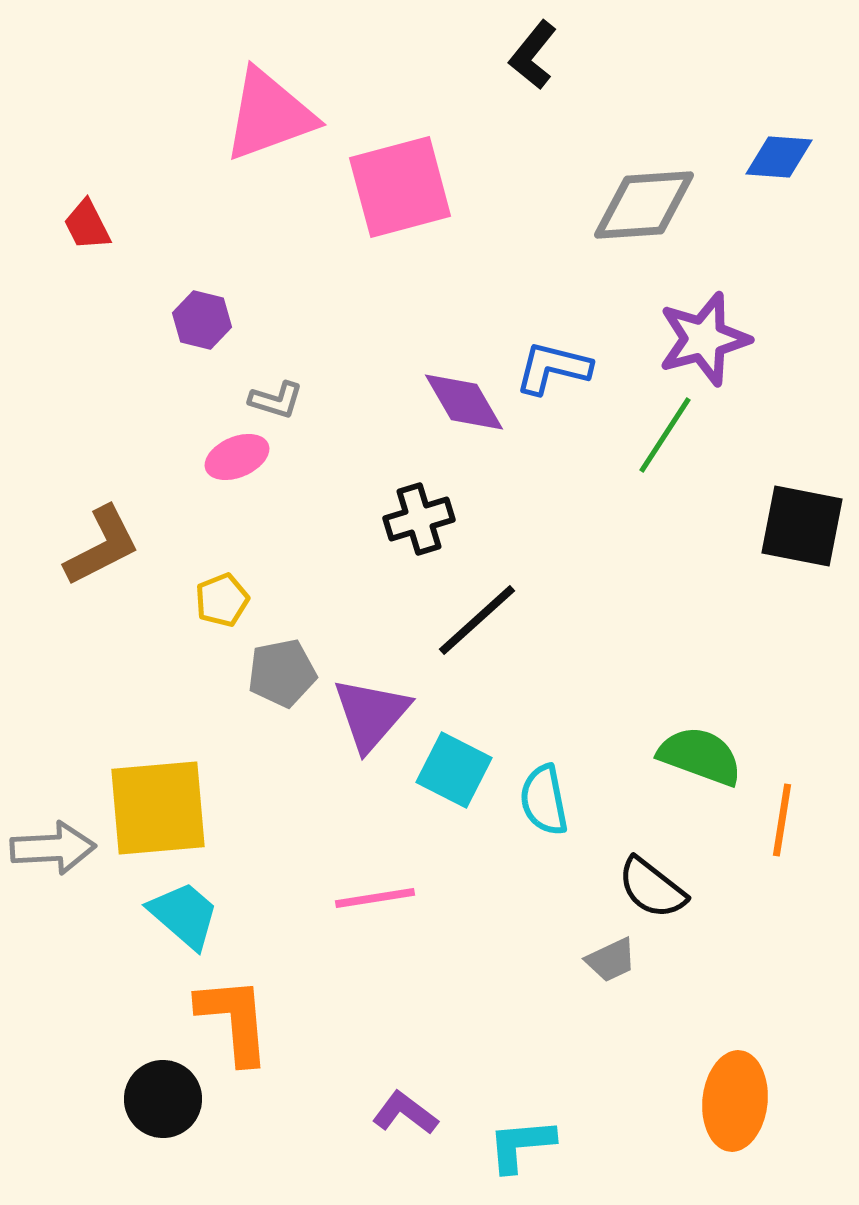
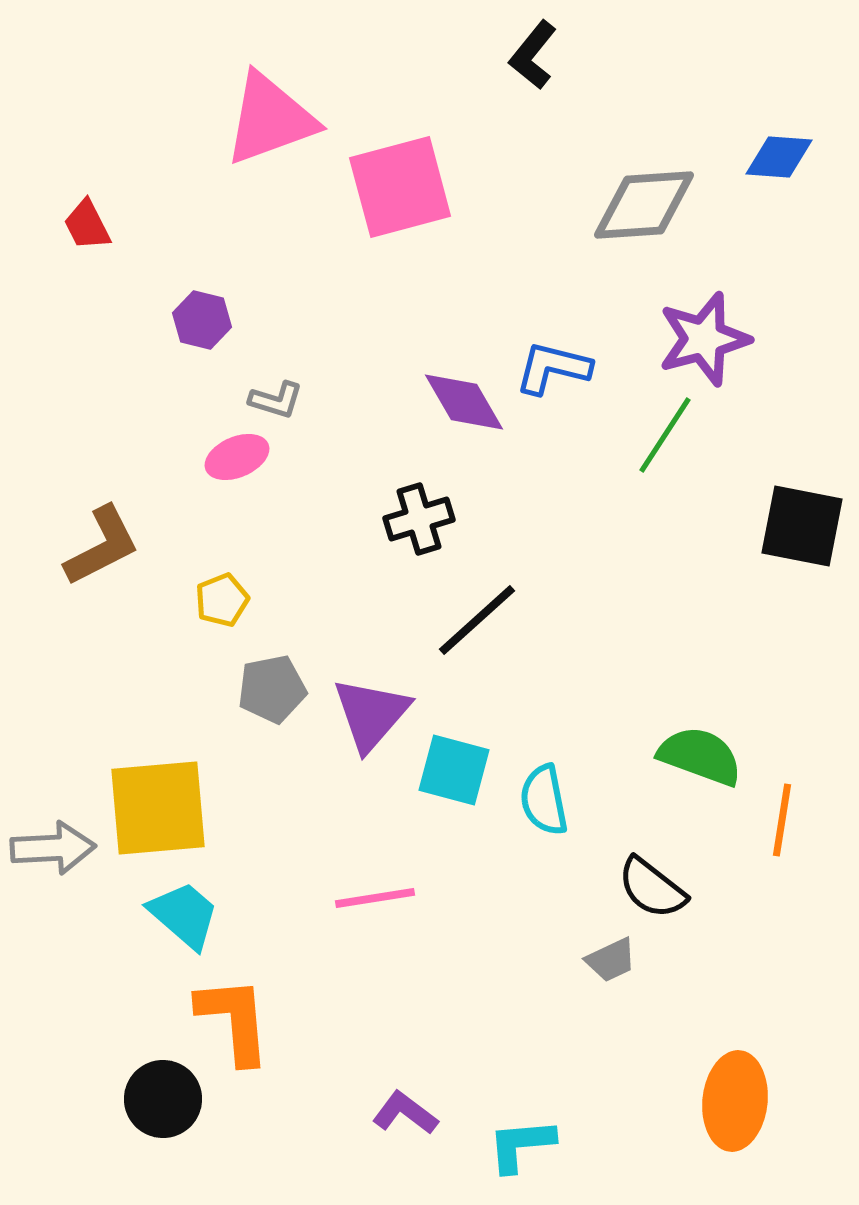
pink triangle: moved 1 px right, 4 px down
gray pentagon: moved 10 px left, 16 px down
cyan square: rotated 12 degrees counterclockwise
